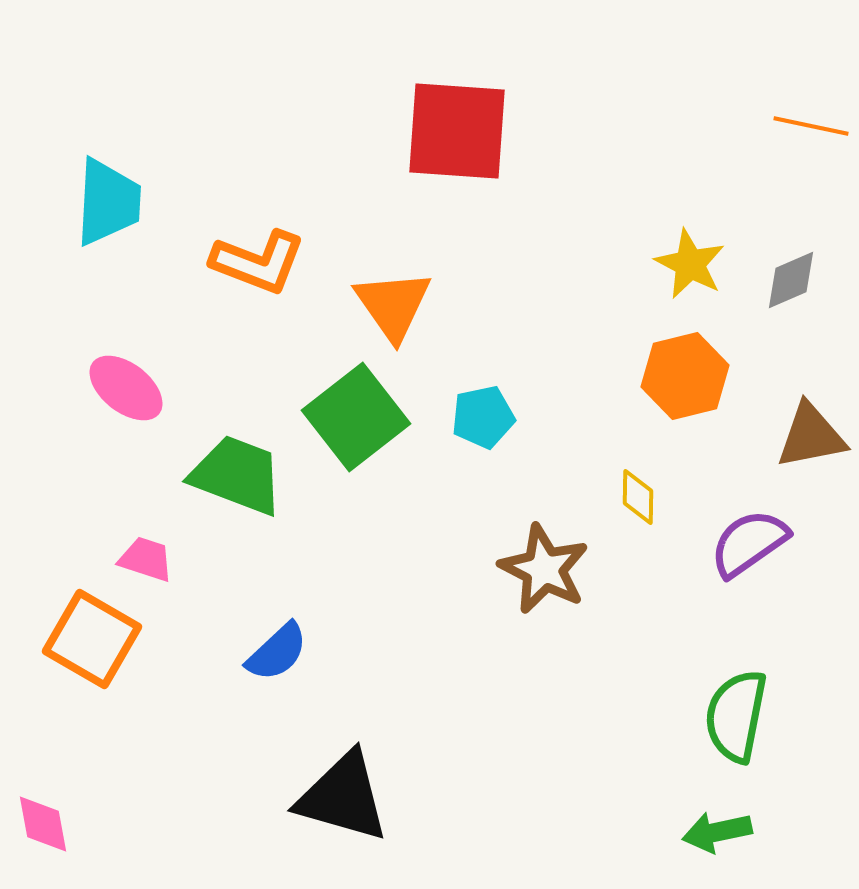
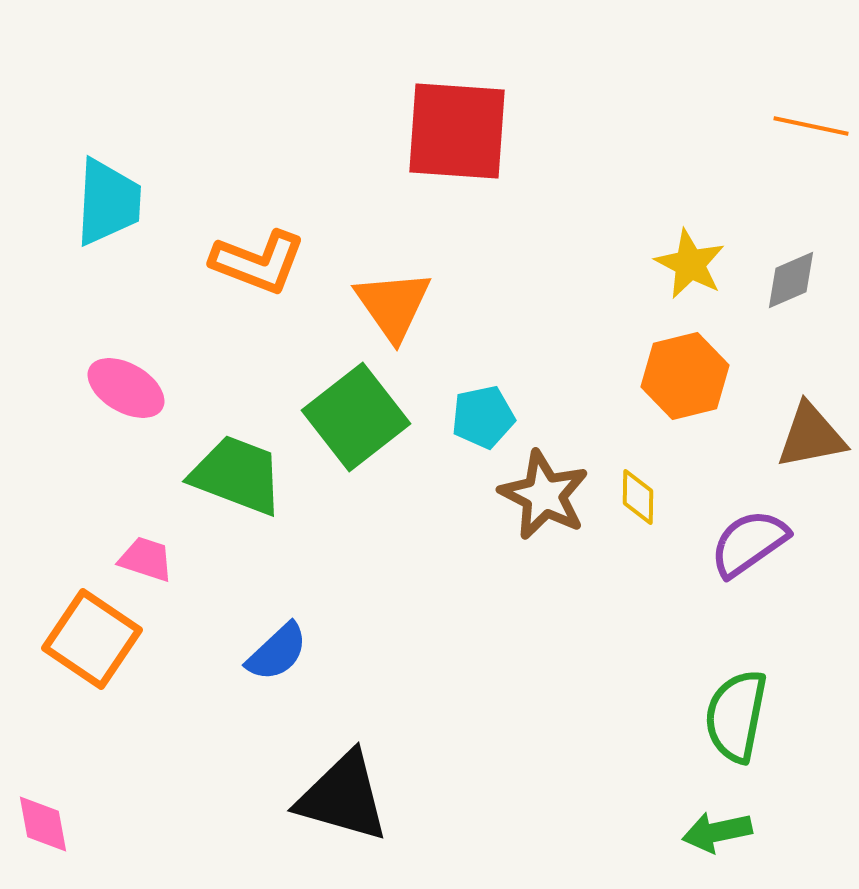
pink ellipse: rotated 8 degrees counterclockwise
brown star: moved 74 px up
orange square: rotated 4 degrees clockwise
